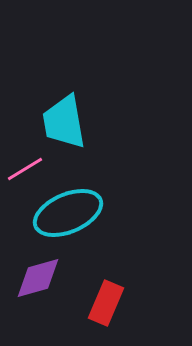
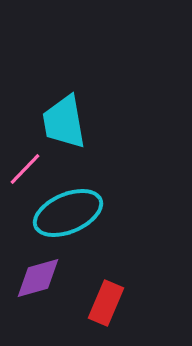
pink line: rotated 15 degrees counterclockwise
